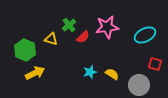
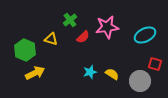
green cross: moved 1 px right, 5 px up
gray circle: moved 1 px right, 4 px up
